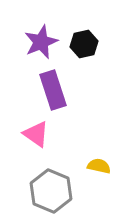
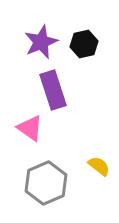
pink triangle: moved 6 px left, 6 px up
yellow semicircle: rotated 25 degrees clockwise
gray hexagon: moved 5 px left, 8 px up; rotated 15 degrees clockwise
